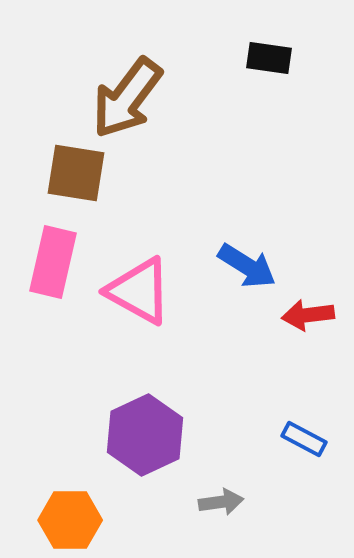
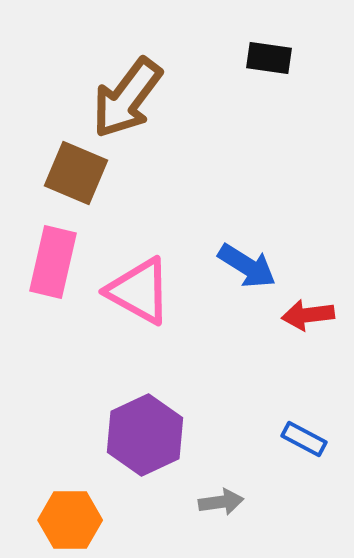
brown square: rotated 14 degrees clockwise
